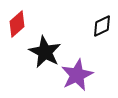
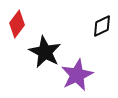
red diamond: rotated 12 degrees counterclockwise
